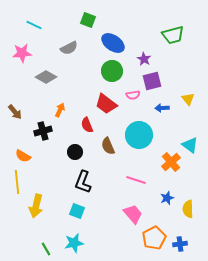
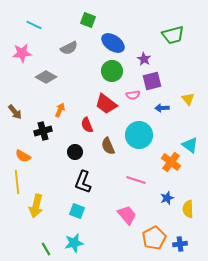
orange cross: rotated 12 degrees counterclockwise
pink trapezoid: moved 6 px left, 1 px down
